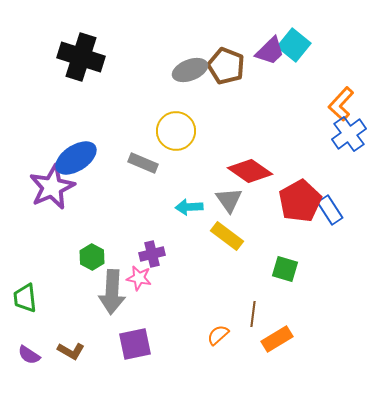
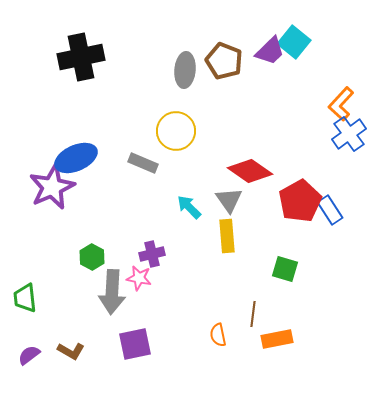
cyan square: moved 3 px up
black cross: rotated 30 degrees counterclockwise
brown pentagon: moved 2 px left, 5 px up
gray ellipse: moved 5 px left; rotated 64 degrees counterclockwise
blue ellipse: rotated 9 degrees clockwise
cyan arrow: rotated 48 degrees clockwise
yellow rectangle: rotated 48 degrees clockwise
orange semicircle: rotated 60 degrees counterclockwise
orange rectangle: rotated 20 degrees clockwise
purple semicircle: rotated 110 degrees clockwise
